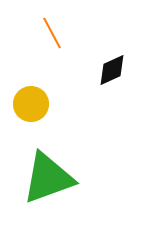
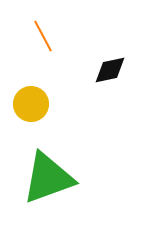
orange line: moved 9 px left, 3 px down
black diamond: moved 2 px left; rotated 12 degrees clockwise
